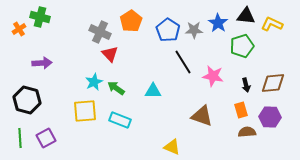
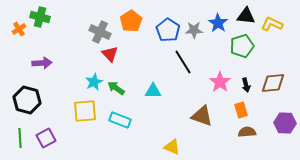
pink star: moved 7 px right, 6 px down; rotated 25 degrees clockwise
purple hexagon: moved 15 px right, 6 px down
